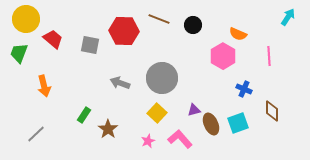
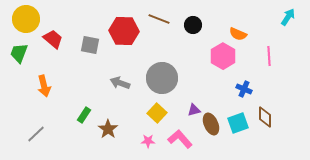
brown diamond: moved 7 px left, 6 px down
pink star: rotated 24 degrees clockwise
